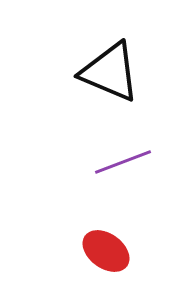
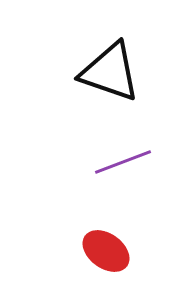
black triangle: rotated 4 degrees counterclockwise
